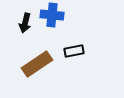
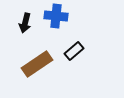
blue cross: moved 4 px right, 1 px down
black rectangle: rotated 30 degrees counterclockwise
